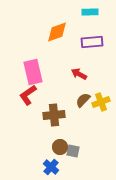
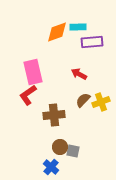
cyan rectangle: moved 12 px left, 15 px down
